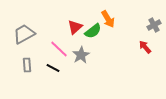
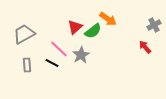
orange arrow: rotated 24 degrees counterclockwise
black line: moved 1 px left, 5 px up
